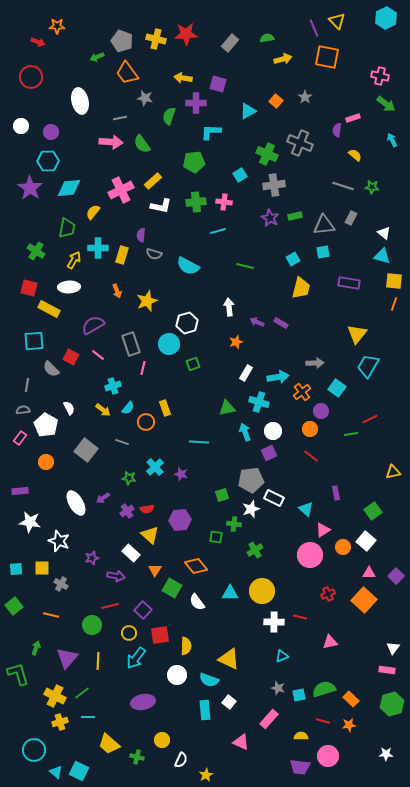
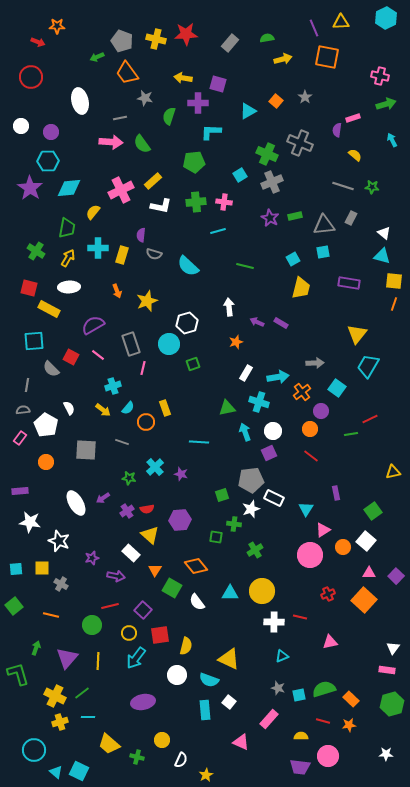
yellow triangle at (337, 21): moved 4 px right, 1 px down; rotated 48 degrees counterclockwise
purple cross at (196, 103): moved 2 px right
green arrow at (386, 104): rotated 54 degrees counterclockwise
gray cross at (274, 185): moved 2 px left, 3 px up; rotated 15 degrees counterclockwise
yellow arrow at (74, 260): moved 6 px left, 2 px up
cyan semicircle at (188, 266): rotated 15 degrees clockwise
gray square at (86, 450): rotated 35 degrees counterclockwise
cyan triangle at (306, 509): rotated 21 degrees clockwise
yellow semicircle at (186, 646): rotated 12 degrees clockwise
